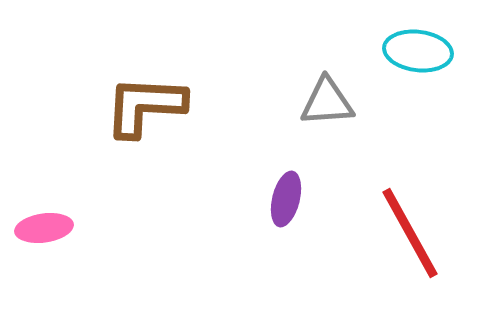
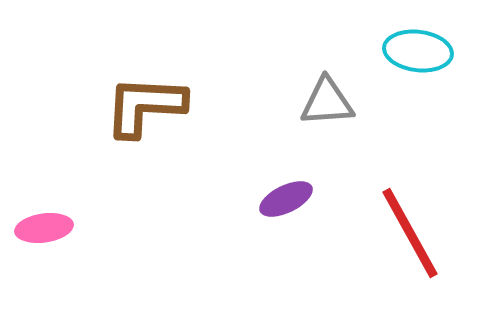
purple ellipse: rotated 50 degrees clockwise
